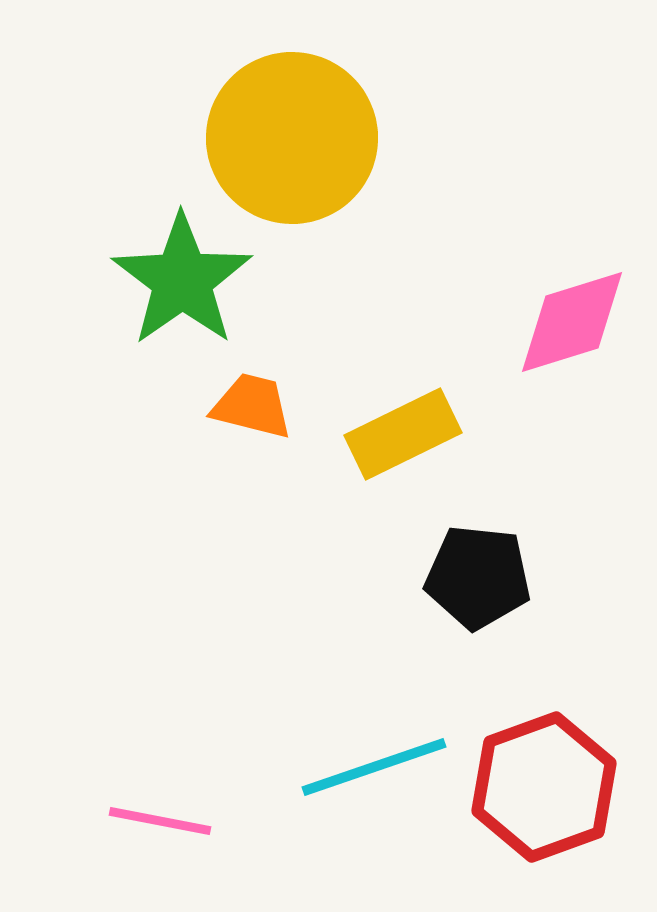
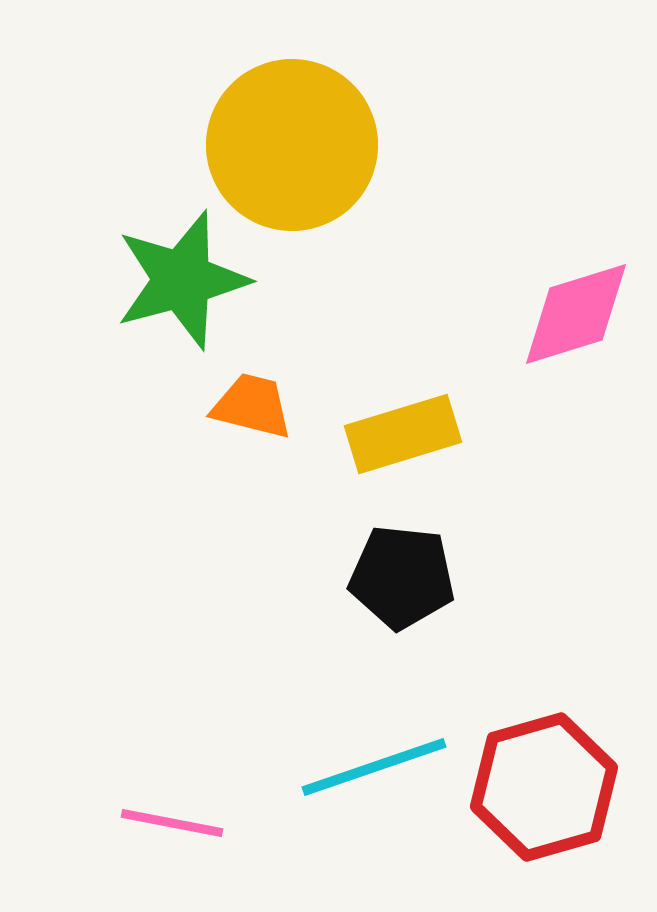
yellow circle: moved 7 px down
green star: rotated 20 degrees clockwise
pink diamond: moved 4 px right, 8 px up
yellow rectangle: rotated 9 degrees clockwise
black pentagon: moved 76 px left
red hexagon: rotated 4 degrees clockwise
pink line: moved 12 px right, 2 px down
